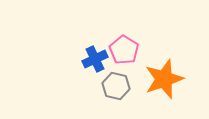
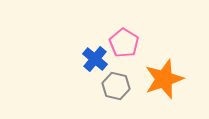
pink pentagon: moved 7 px up
blue cross: rotated 25 degrees counterclockwise
